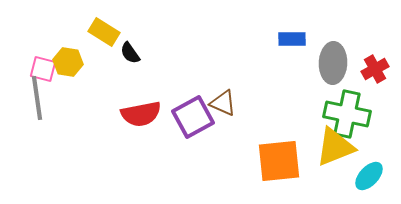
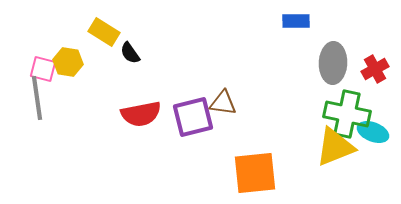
blue rectangle: moved 4 px right, 18 px up
brown triangle: rotated 16 degrees counterclockwise
purple square: rotated 15 degrees clockwise
orange square: moved 24 px left, 12 px down
cyan ellipse: moved 4 px right, 44 px up; rotated 68 degrees clockwise
